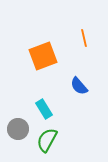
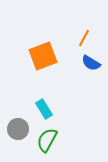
orange line: rotated 42 degrees clockwise
blue semicircle: moved 12 px right, 23 px up; rotated 18 degrees counterclockwise
